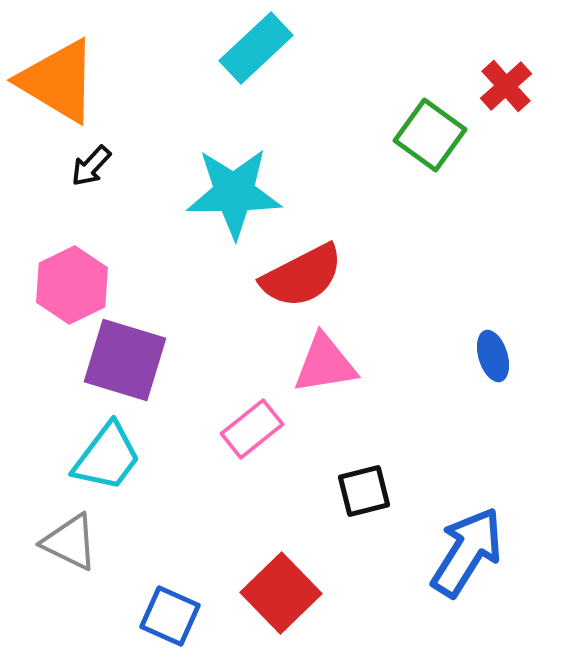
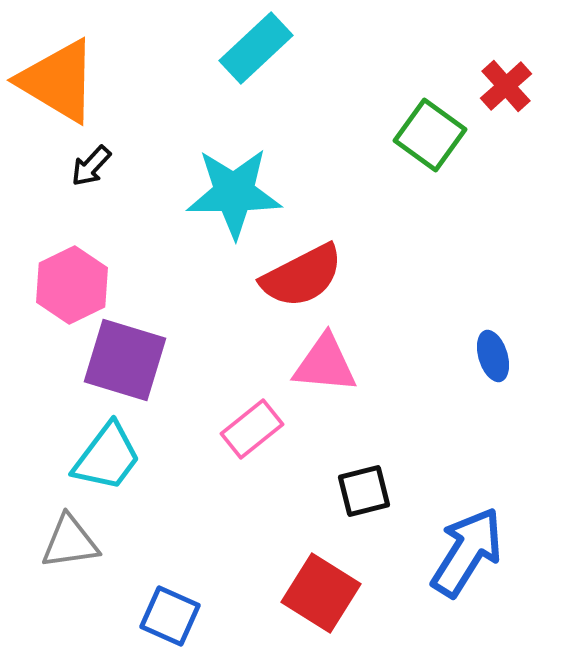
pink triangle: rotated 14 degrees clockwise
gray triangle: rotated 34 degrees counterclockwise
red square: moved 40 px right; rotated 14 degrees counterclockwise
